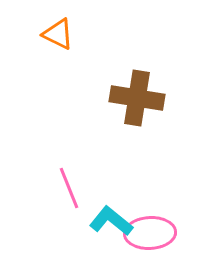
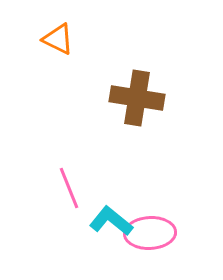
orange triangle: moved 5 px down
